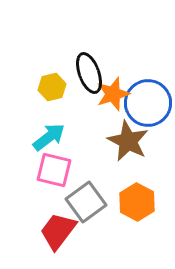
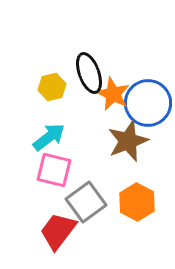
orange star: rotated 28 degrees counterclockwise
brown star: rotated 24 degrees clockwise
